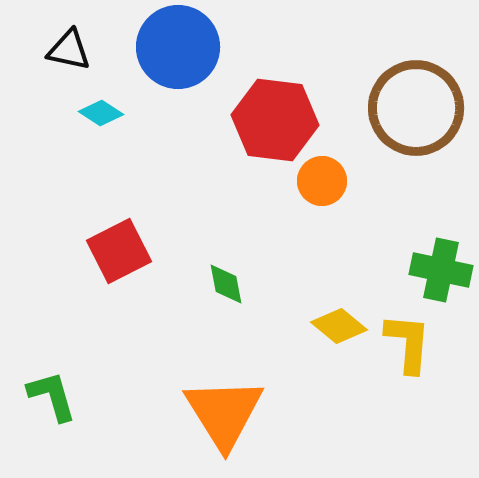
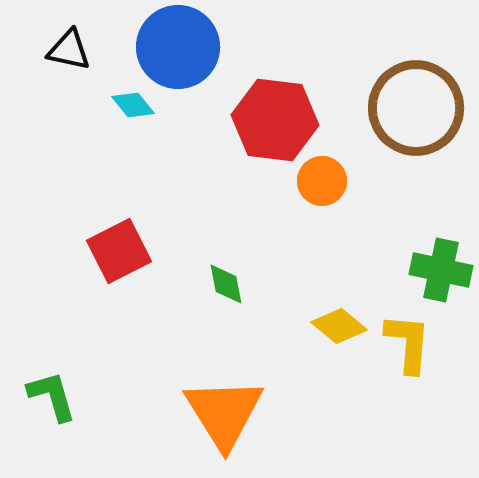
cyan diamond: moved 32 px right, 8 px up; rotated 18 degrees clockwise
